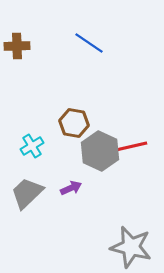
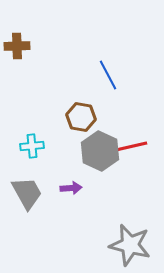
blue line: moved 19 px right, 32 px down; rotated 28 degrees clockwise
brown hexagon: moved 7 px right, 6 px up
cyan cross: rotated 25 degrees clockwise
purple arrow: rotated 20 degrees clockwise
gray trapezoid: rotated 105 degrees clockwise
gray star: moved 1 px left, 2 px up
